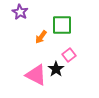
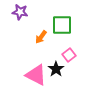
purple star: rotated 21 degrees counterclockwise
